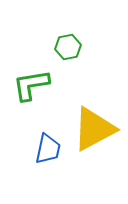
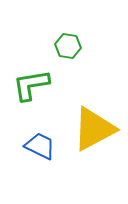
green hexagon: moved 1 px up; rotated 20 degrees clockwise
blue trapezoid: moved 8 px left, 3 px up; rotated 76 degrees counterclockwise
